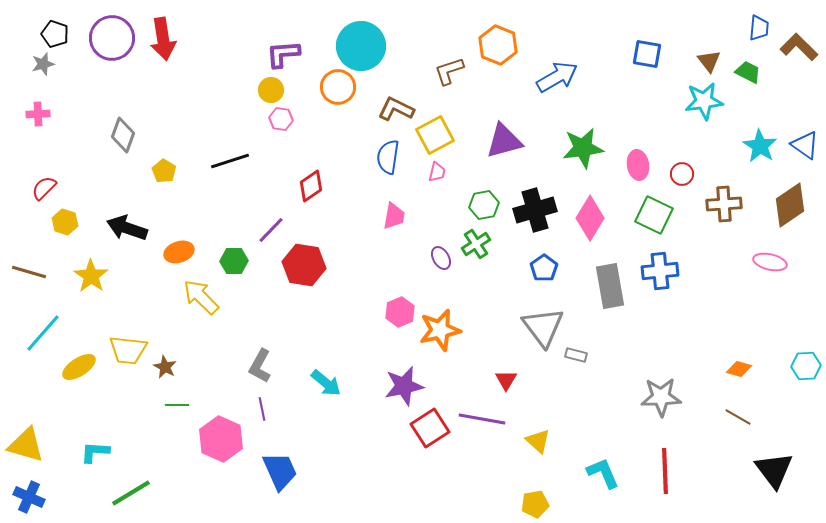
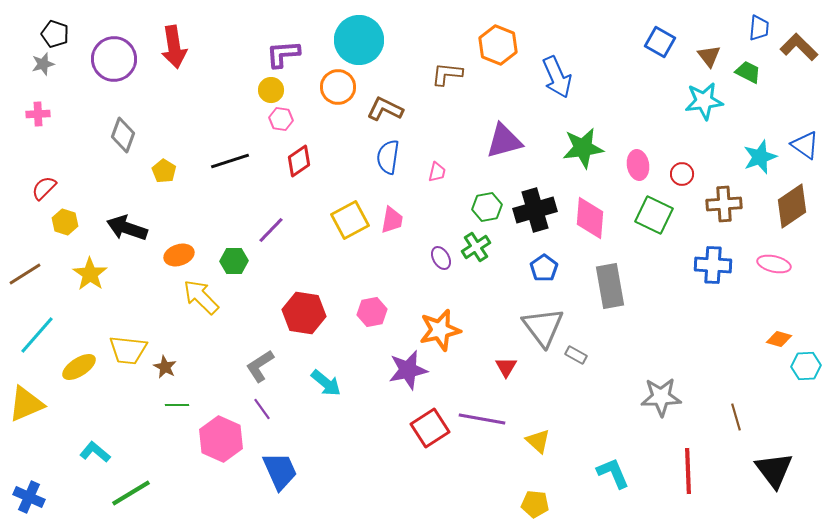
purple circle at (112, 38): moved 2 px right, 21 px down
red arrow at (163, 39): moved 11 px right, 8 px down
cyan circle at (361, 46): moved 2 px left, 6 px up
blue square at (647, 54): moved 13 px right, 12 px up; rotated 20 degrees clockwise
brown triangle at (709, 61): moved 5 px up
brown L-shape at (449, 71): moved 2 px left, 3 px down; rotated 24 degrees clockwise
blue arrow at (557, 77): rotated 96 degrees clockwise
brown L-shape at (396, 109): moved 11 px left
yellow square at (435, 135): moved 85 px left, 85 px down
cyan star at (760, 146): moved 11 px down; rotated 20 degrees clockwise
red diamond at (311, 186): moved 12 px left, 25 px up
green hexagon at (484, 205): moved 3 px right, 2 px down
brown diamond at (790, 205): moved 2 px right, 1 px down
pink trapezoid at (394, 216): moved 2 px left, 4 px down
pink diamond at (590, 218): rotated 27 degrees counterclockwise
green cross at (476, 244): moved 3 px down
orange ellipse at (179, 252): moved 3 px down
pink ellipse at (770, 262): moved 4 px right, 2 px down
red hexagon at (304, 265): moved 48 px down
blue cross at (660, 271): moved 53 px right, 6 px up; rotated 9 degrees clockwise
brown line at (29, 272): moved 4 px left, 2 px down; rotated 48 degrees counterclockwise
yellow star at (91, 276): moved 1 px left, 2 px up
pink hexagon at (400, 312): moved 28 px left; rotated 12 degrees clockwise
cyan line at (43, 333): moved 6 px left, 2 px down
gray rectangle at (576, 355): rotated 15 degrees clockwise
gray L-shape at (260, 366): rotated 28 degrees clockwise
orange diamond at (739, 369): moved 40 px right, 30 px up
red triangle at (506, 380): moved 13 px up
purple star at (404, 386): moved 4 px right, 16 px up
purple line at (262, 409): rotated 25 degrees counterclockwise
brown line at (738, 417): moved 2 px left; rotated 44 degrees clockwise
yellow triangle at (26, 445): moved 41 px up; rotated 39 degrees counterclockwise
cyan L-shape at (95, 452): rotated 36 degrees clockwise
red line at (665, 471): moved 23 px right
cyan L-shape at (603, 473): moved 10 px right
yellow pentagon at (535, 504): rotated 16 degrees clockwise
